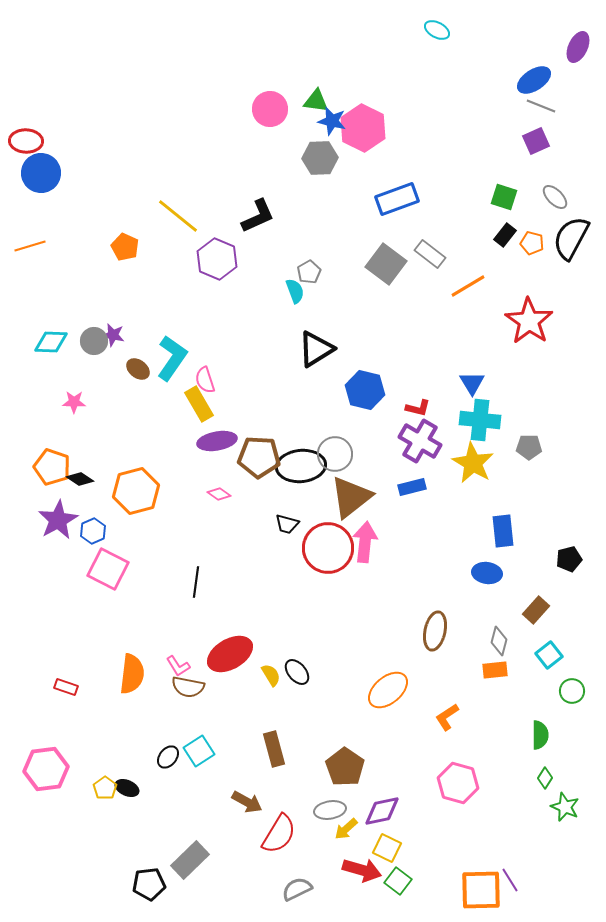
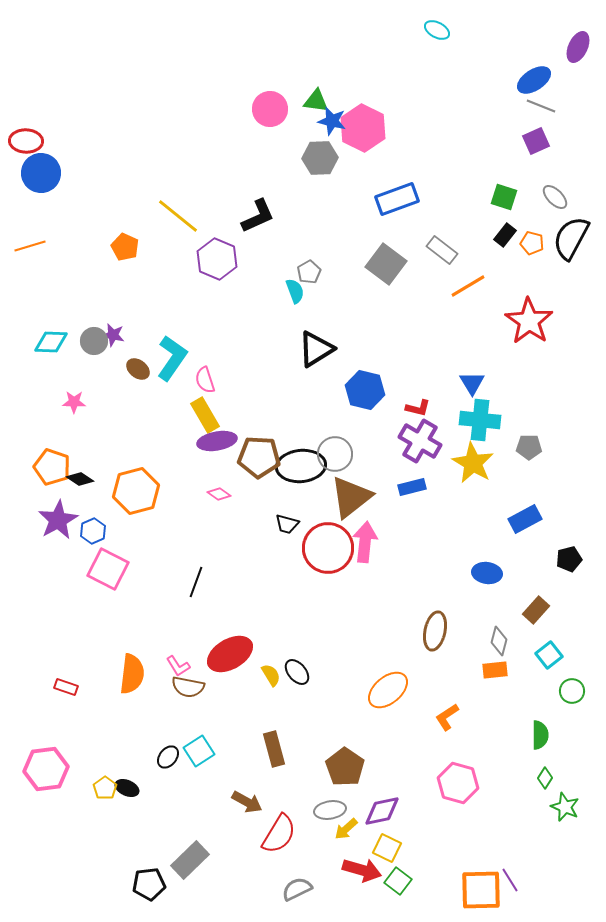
gray rectangle at (430, 254): moved 12 px right, 4 px up
yellow rectangle at (199, 404): moved 6 px right, 11 px down
blue rectangle at (503, 531): moved 22 px right, 12 px up; rotated 68 degrees clockwise
black line at (196, 582): rotated 12 degrees clockwise
